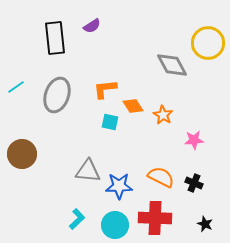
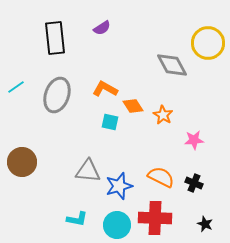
purple semicircle: moved 10 px right, 2 px down
orange L-shape: rotated 35 degrees clockwise
brown circle: moved 8 px down
blue star: rotated 16 degrees counterclockwise
cyan L-shape: rotated 55 degrees clockwise
cyan circle: moved 2 px right
